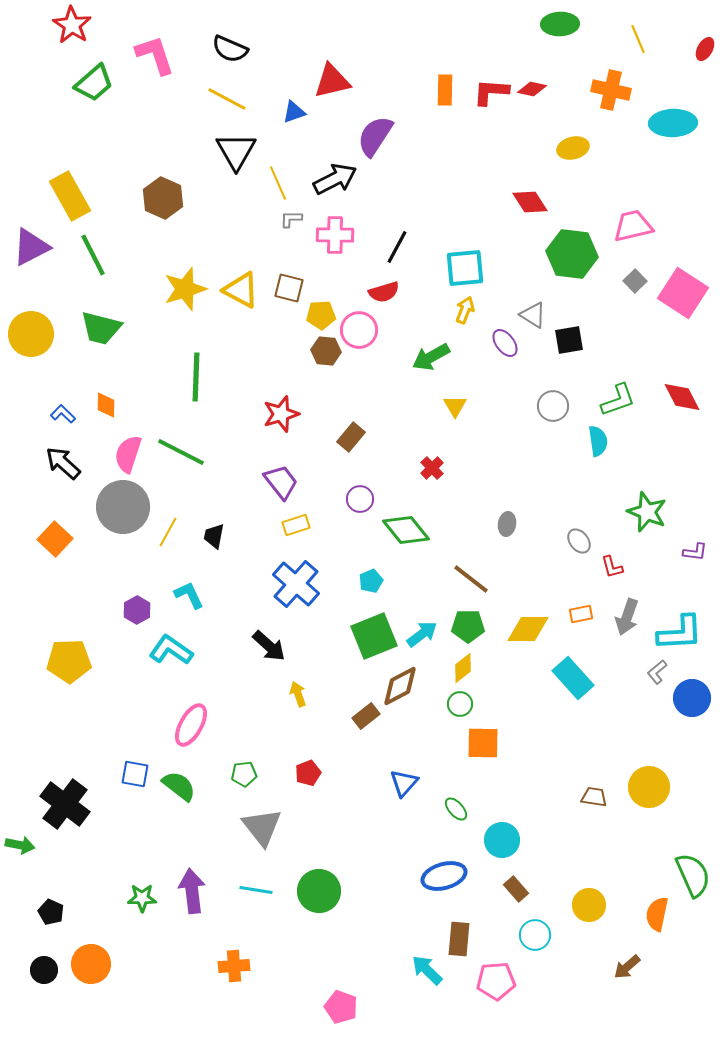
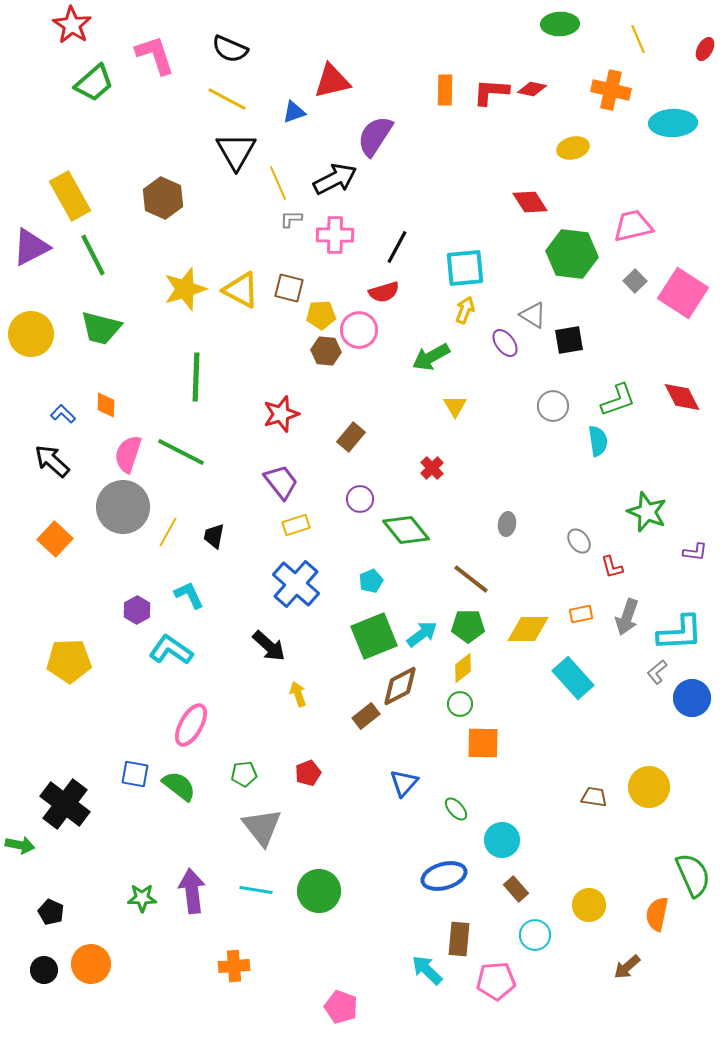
black arrow at (63, 463): moved 11 px left, 2 px up
